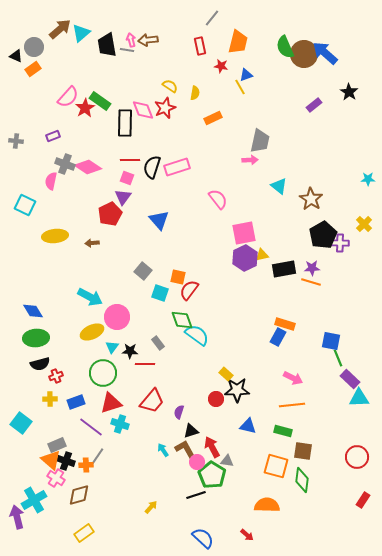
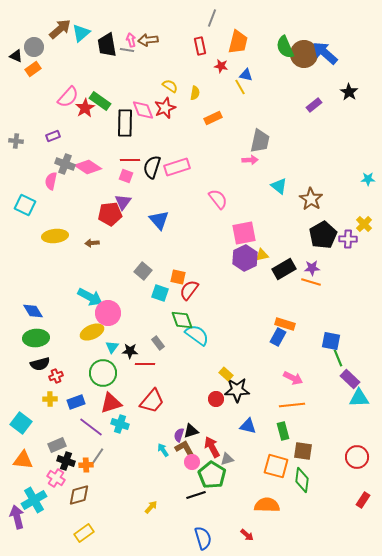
gray line at (212, 18): rotated 18 degrees counterclockwise
blue triangle at (246, 75): rotated 32 degrees clockwise
pink square at (127, 178): moved 1 px left, 2 px up
purple triangle at (123, 197): moved 5 px down
red pentagon at (110, 214): rotated 20 degrees clockwise
purple cross at (340, 243): moved 8 px right, 4 px up
black rectangle at (284, 269): rotated 20 degrees counterclockwise
pink circle at (117, 317): moved 9 px left, 4 px up
purple semicircle at (179, 412): moved 23 px down
green rectangle at (283, 431): rotated 60 degrees clockwise
orange triangle at (51, 460): moved 28 px left; rotated 35 degrees counterclockwise
gray triangle at (227, 461): moved 2 px up; rotated 24 degrees counterclockwise
pink circle at (197, 462): moved 5 px left
blue semicircle at (203, 538): rotated 30 degrees clockwise
